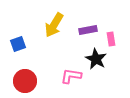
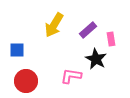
purple rectangle: rotated 30 degrees counterclockwise
blue square: moved 1 px left, 6 px down; rotated 21 degrees clockwise
red circle: moved 1 px right
